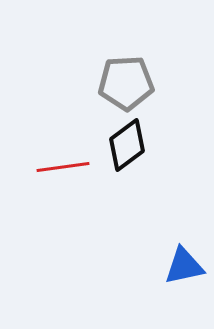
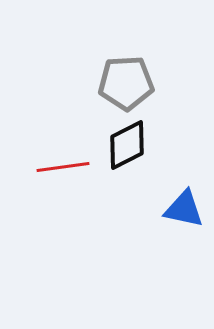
black diamond: rotated 10 degrees clockwise
blue triangle: moved 57 px up; rotated 24 degrees clockwise
